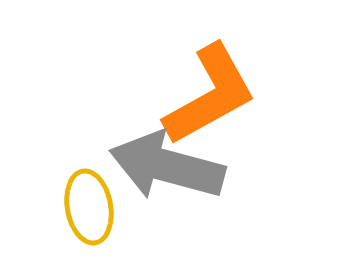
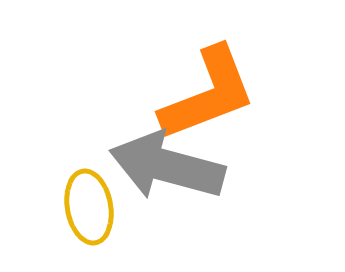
orange L-shape: moved 2 px left, 1 px up; rotated 8 degrees clockwise
